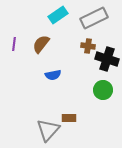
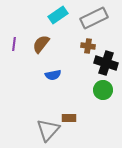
black cross: moved 1 px left, 4 px down
